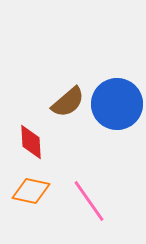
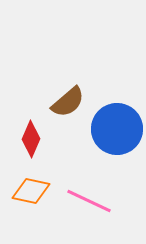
blue circle: moved 25 px down
red diamond: moved 3 px up; rotated 27 degrees clockwise
pink line: rotated 30 degrees counterclockwise
